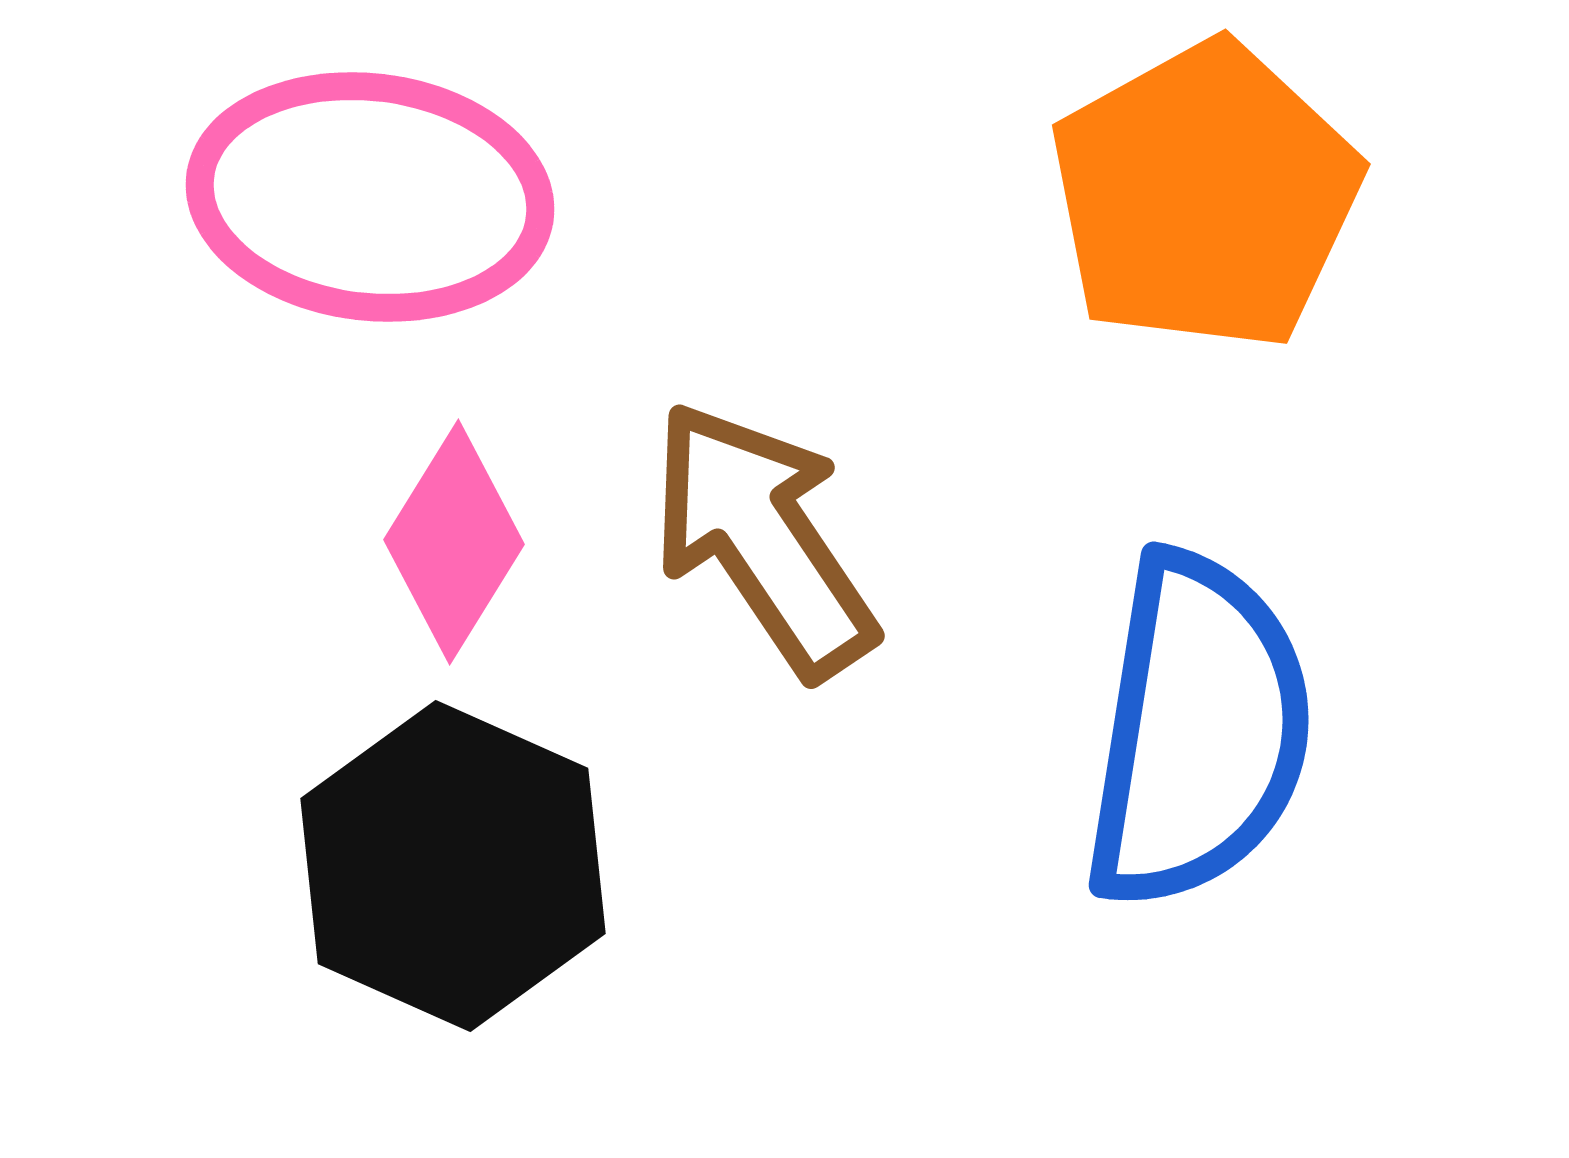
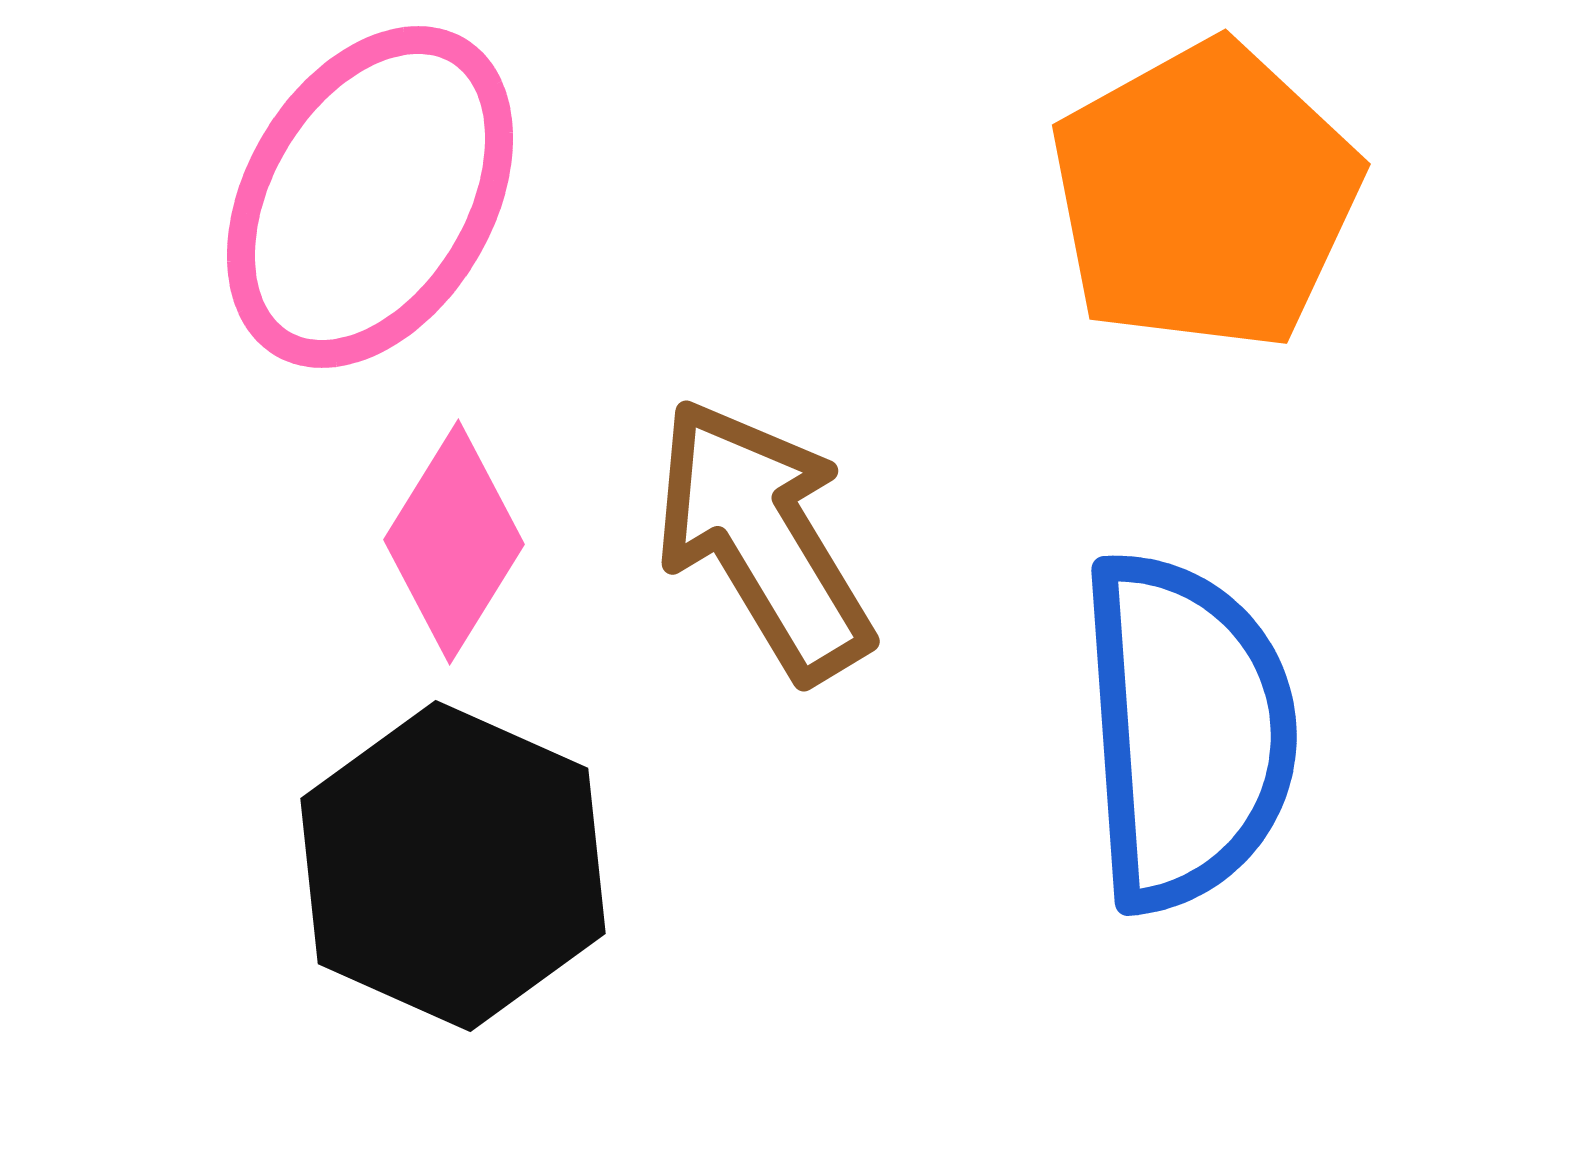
pink ellipse: rotated 66 degrees counterclockwise
brown arrow: rotated 3 degrees clockwise
blue semicircle: moved 11 px left; rotated 13 degrees counterclockwise
